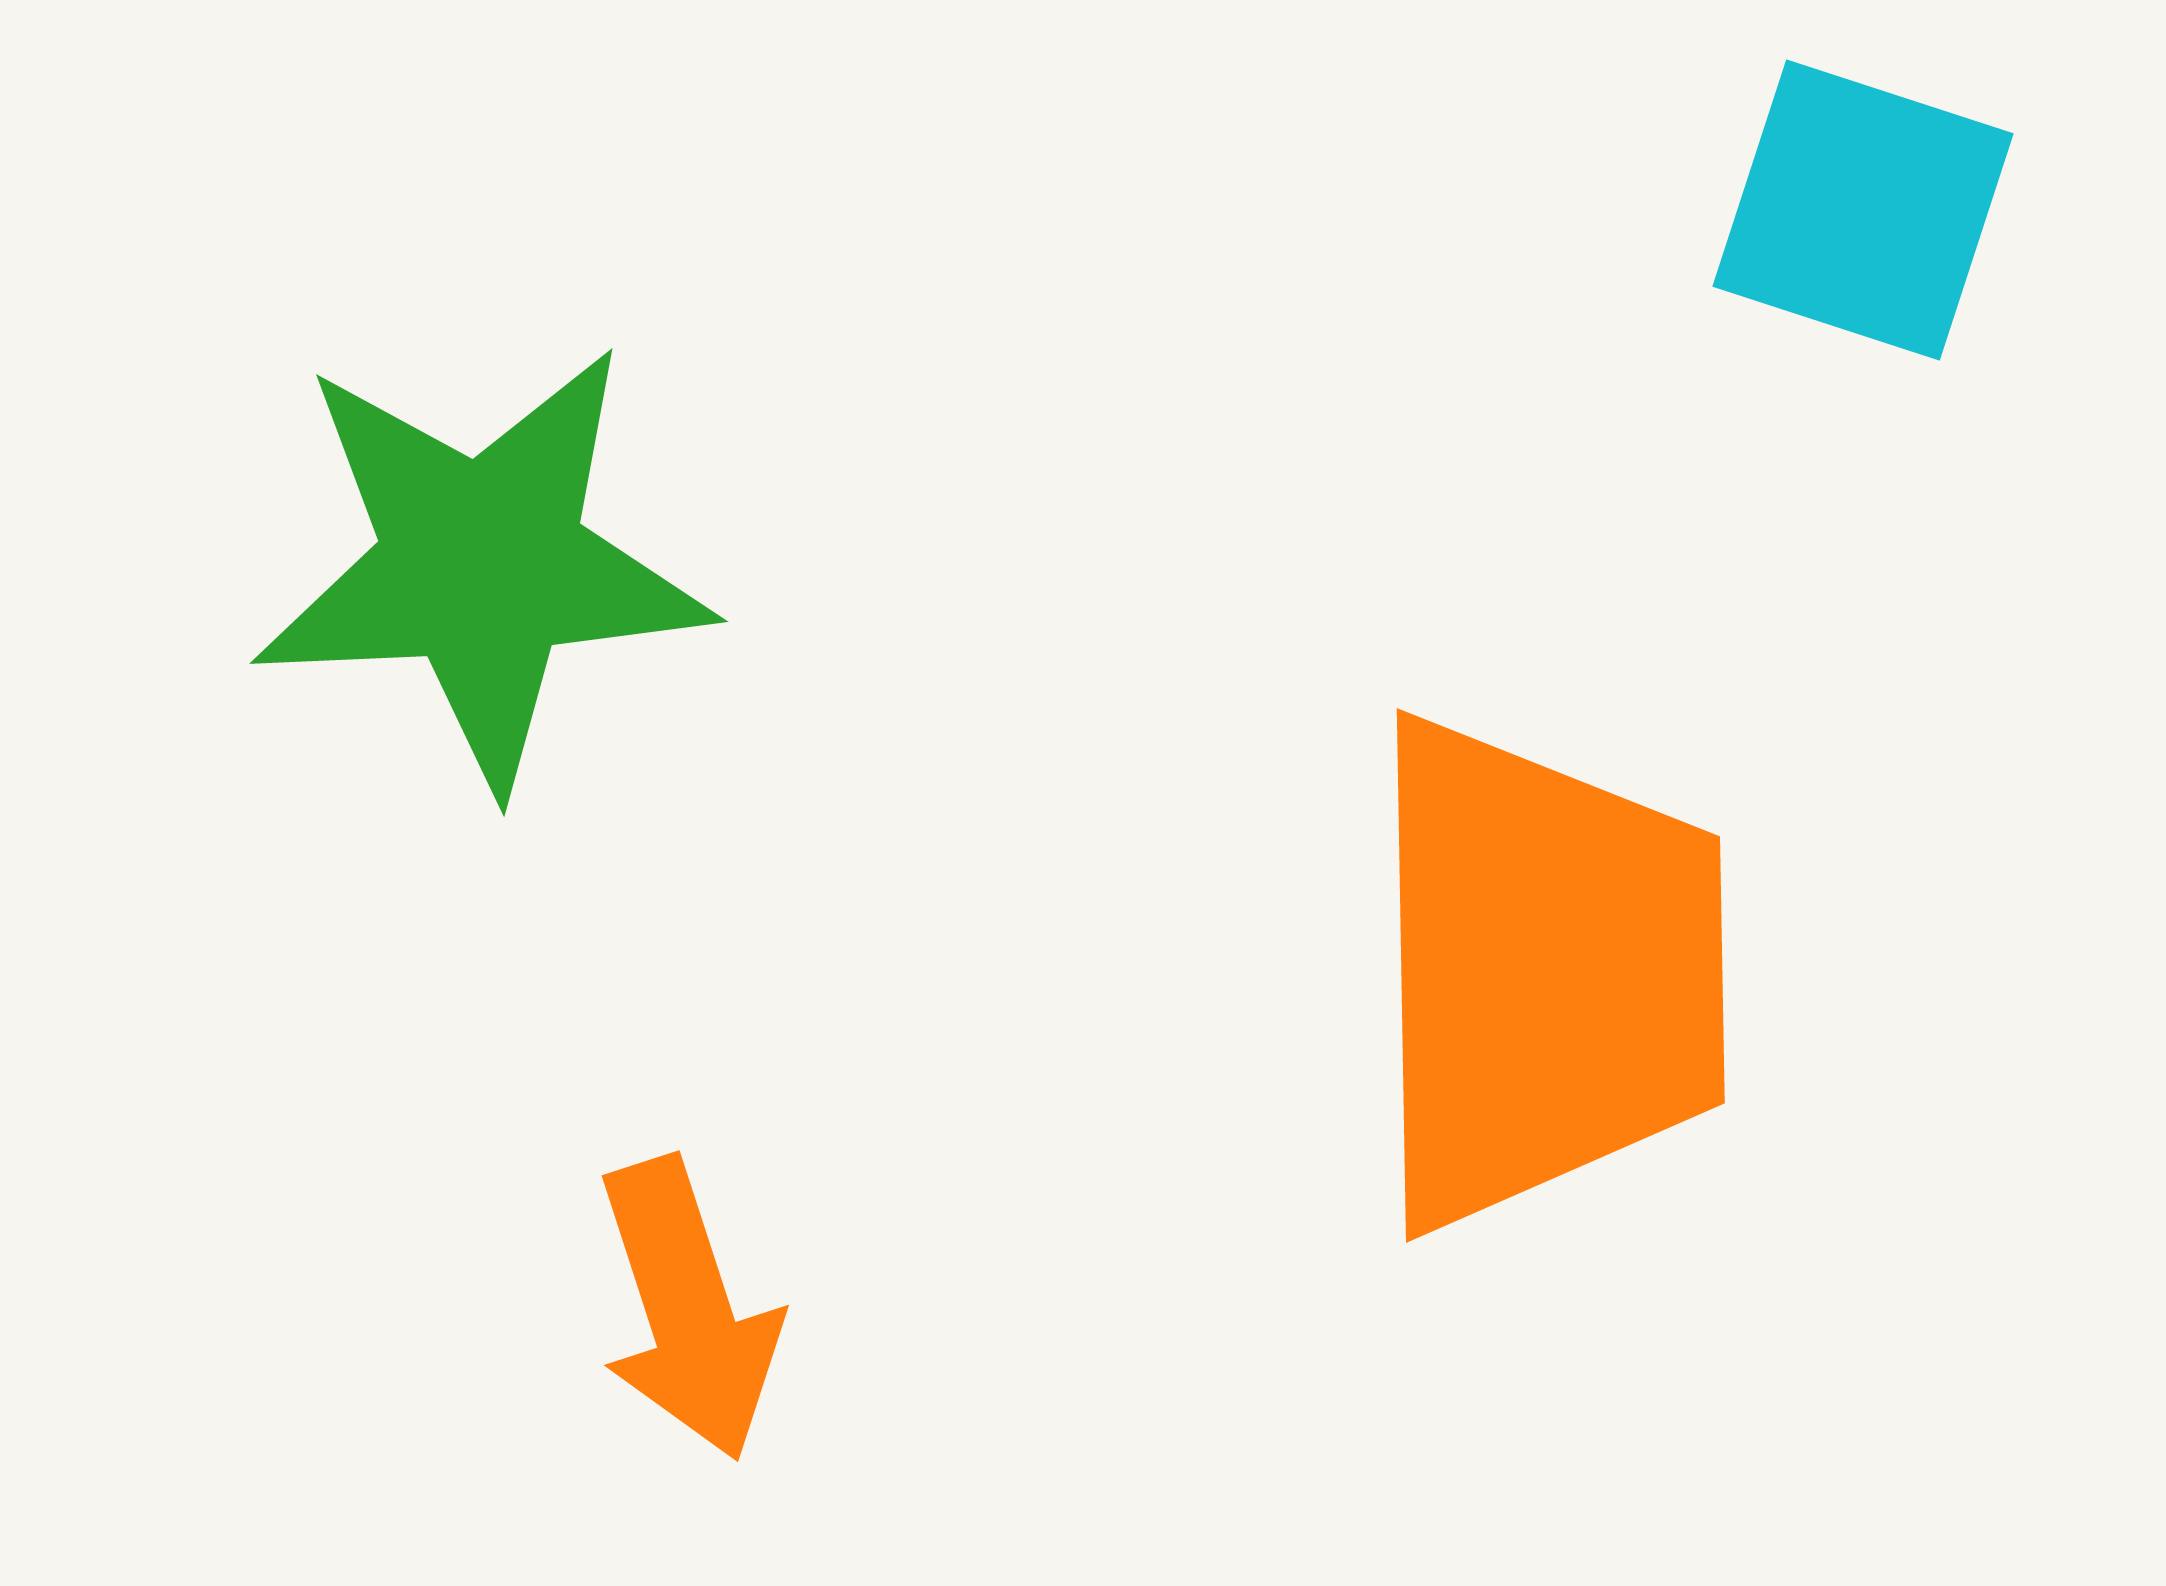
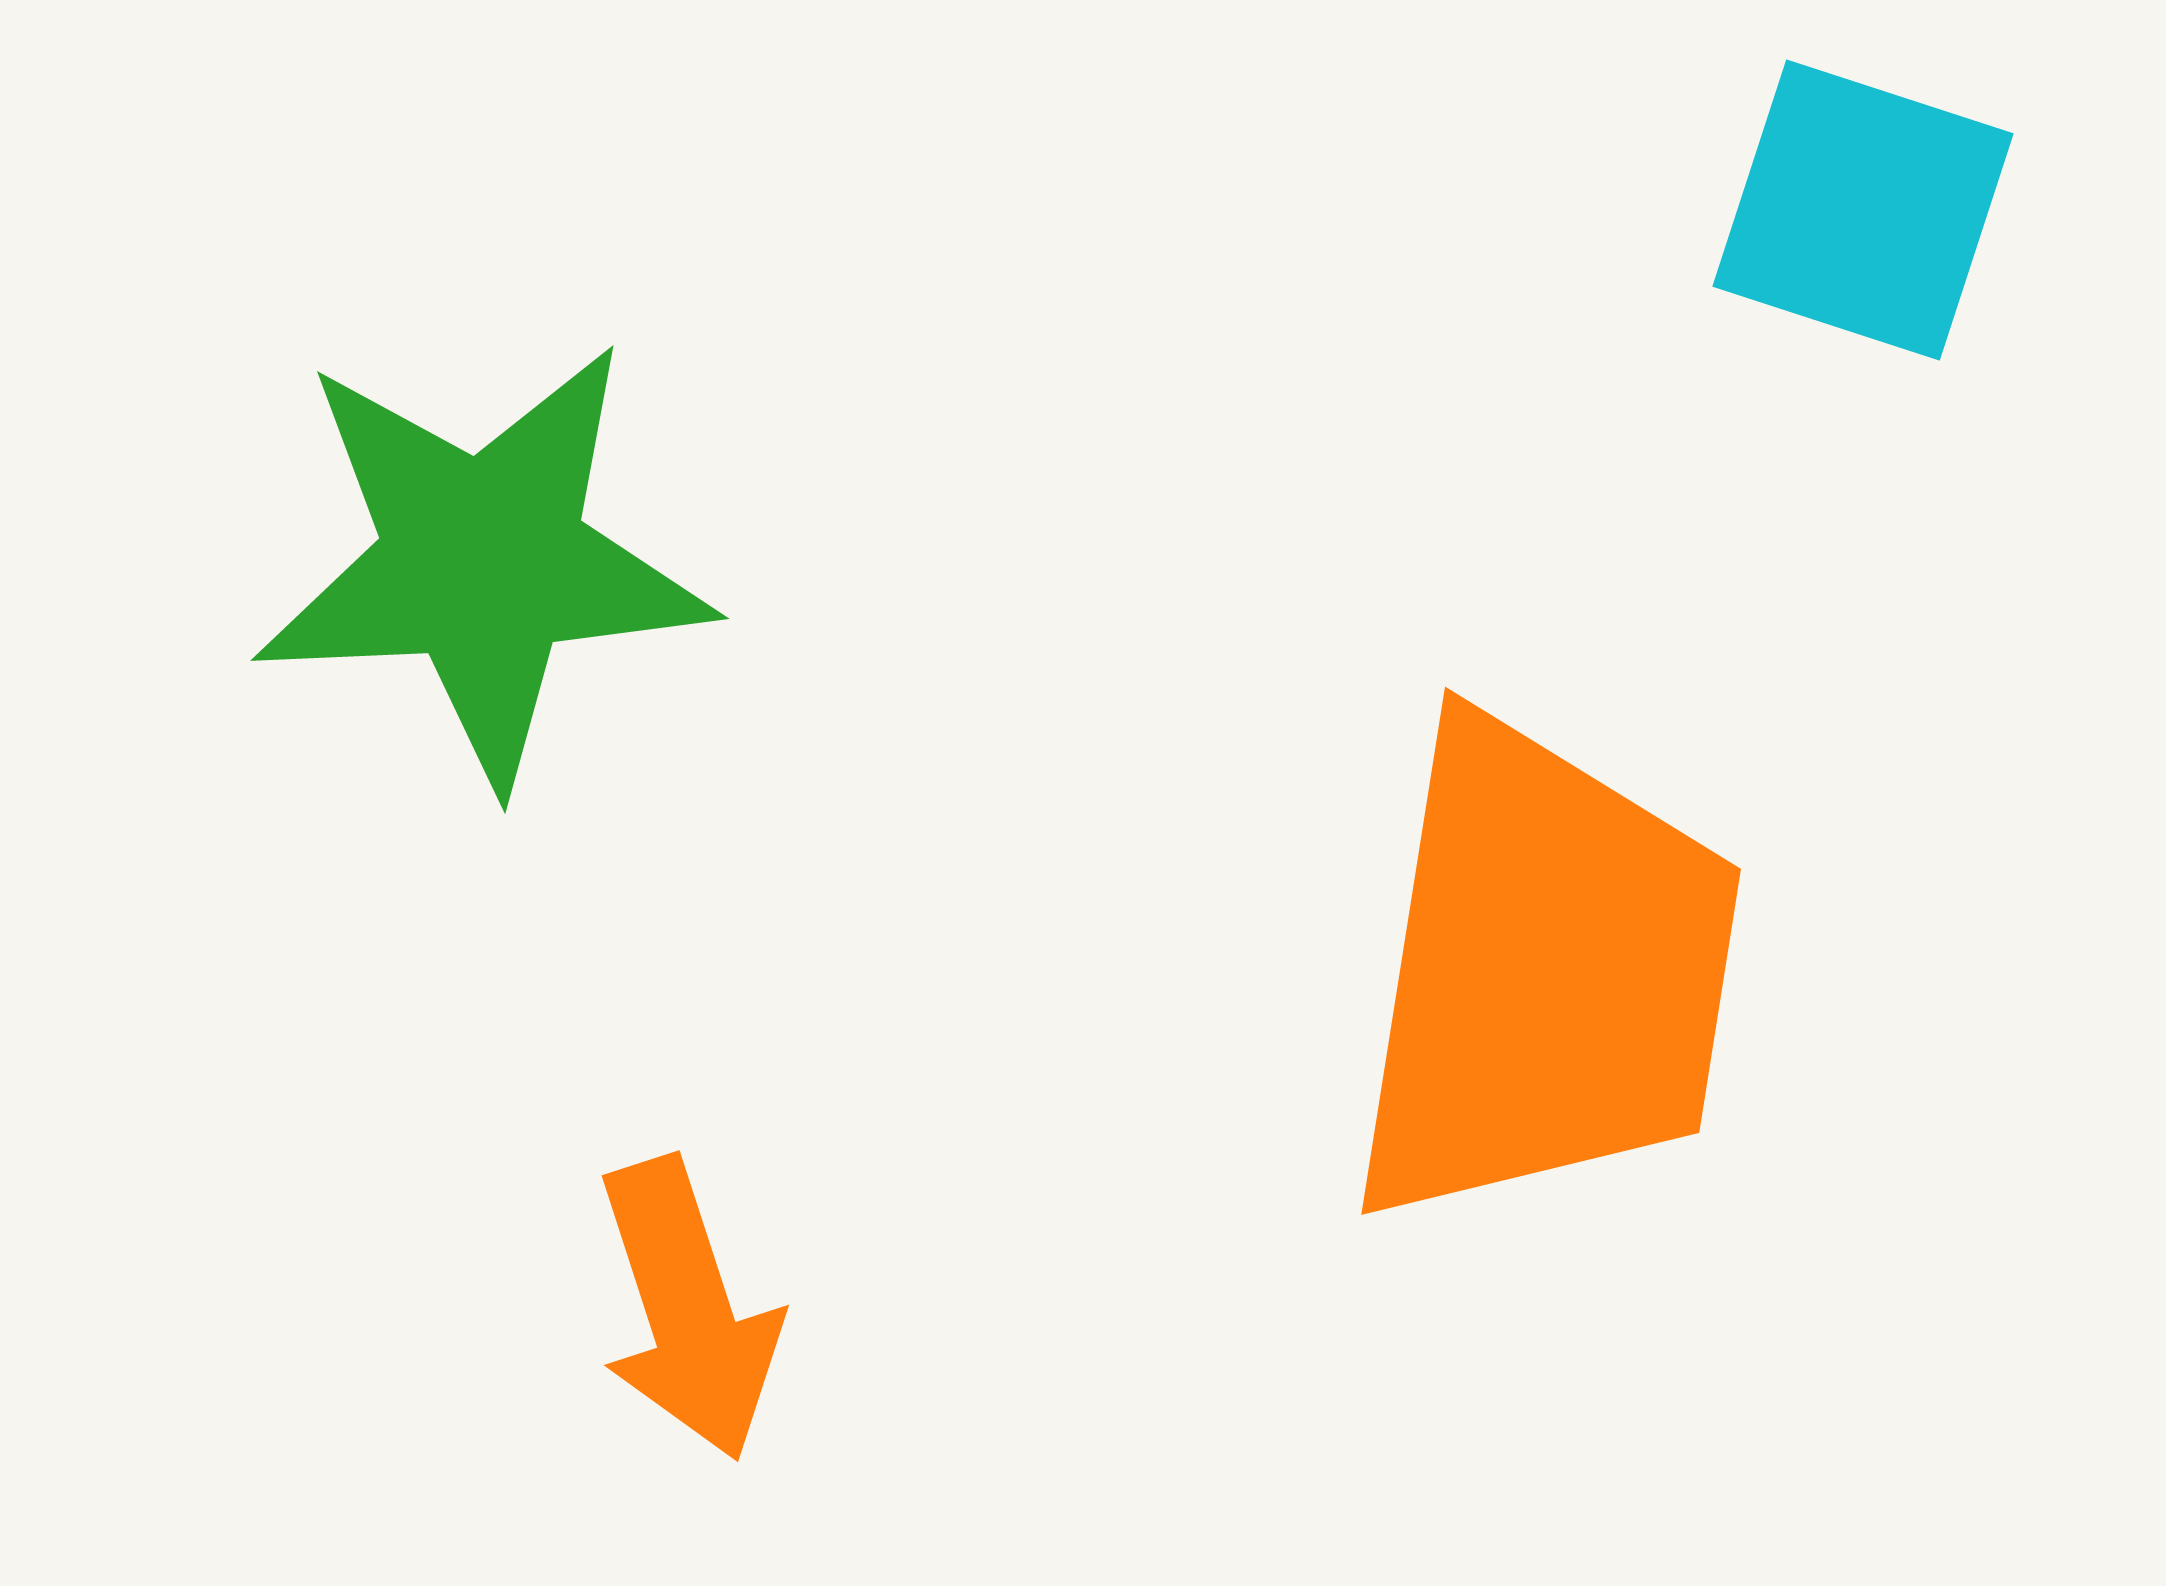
green star: moved 1 px right, 3 px up
orange trapezoid: rotated 10 degrees clockwise
